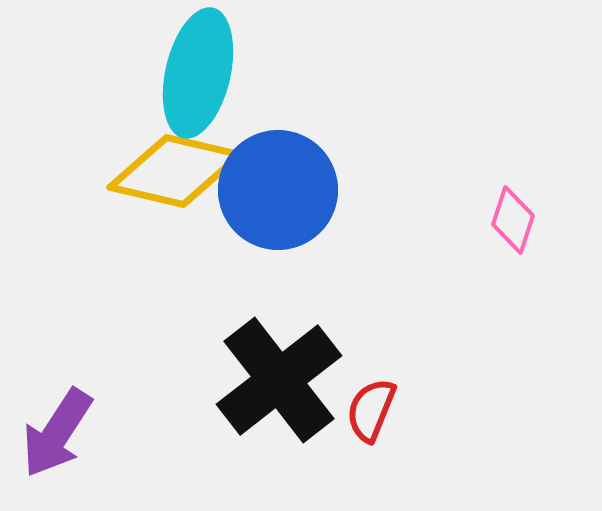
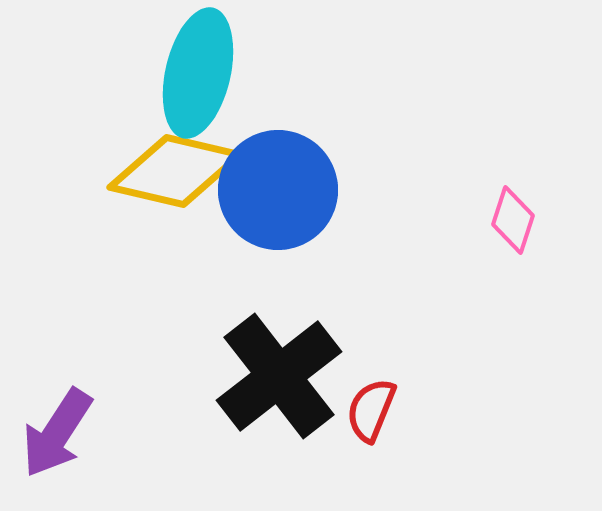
black cross: moved 4 px up
